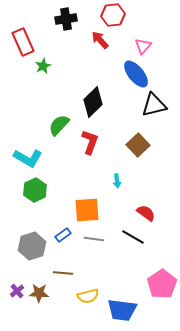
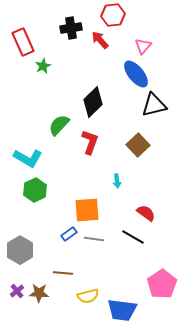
black cross: moved 5 px right, 9 px down
blue rectangle: moved 6 px right, 1 px up
gray hexagon: moved 12 px left, 4 px down; rotated 12 degrees counterclockwise
